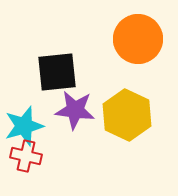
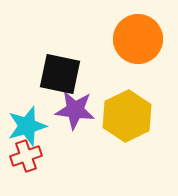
black square: moved 3 px right, 2 px down; rotated 18 degrees clockwise
yellow hexagon: moved 1 px down; rotated 9 degrees clockwise
cyan star: moved 3 px right
red cross: rotated 32 degrees counterclockwise
